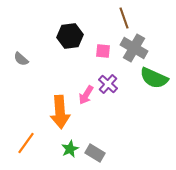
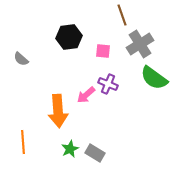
brown line: moved 2 px left, 3 px up
black hexagon: moved 1 px left, 1 px down
gray cross: moved 6 px right, 4 px up; rotated 28 degrees clockwise
green semicircle: rotated 12 degrees clockwise
purple cross: rotated 18 degrees counterclockwise
pink arrow: rotated 18 degrees clockwise
orange arrow: moved 2 px left, 1 px up
orange line: moved 3 px left, 1 px up; rotated 40 degrees counterclockwise
